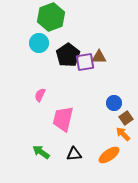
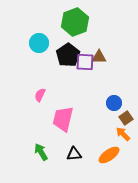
green hexagon: moved 24 px right, 5 px down
purple square: rotated 12 degrees clockwise
green arrow: rotated 24 degrees clockwise
